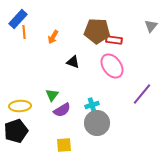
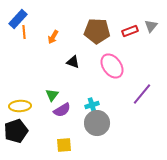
red rectangle: moved 16 px right, 9 px up; rotated 28 degrees counterclockwise
